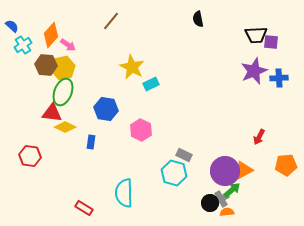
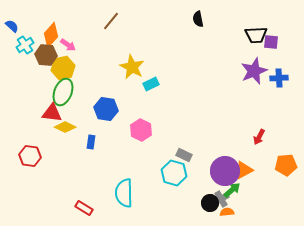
cyan cross: moved 2 px right
brown hexagon: moved 10 px up
